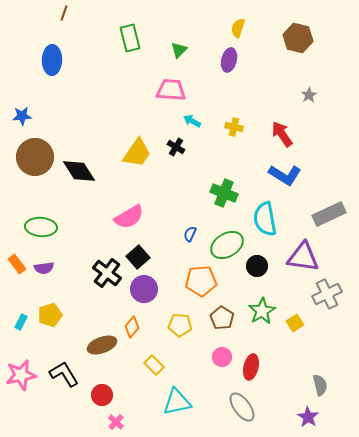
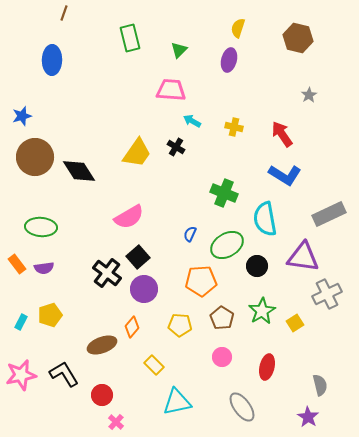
blue star at (22, 116): rotated 12 degrees counterclockwise
red ellipse at (251, 367): moved 16 px right
